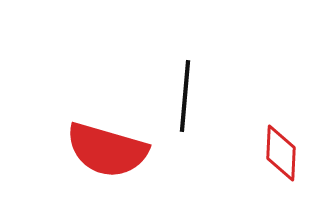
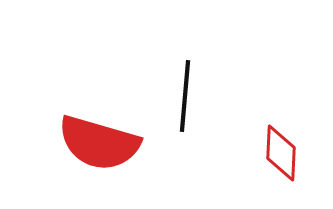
red semicircle: moved 8 px left, 7 px up
